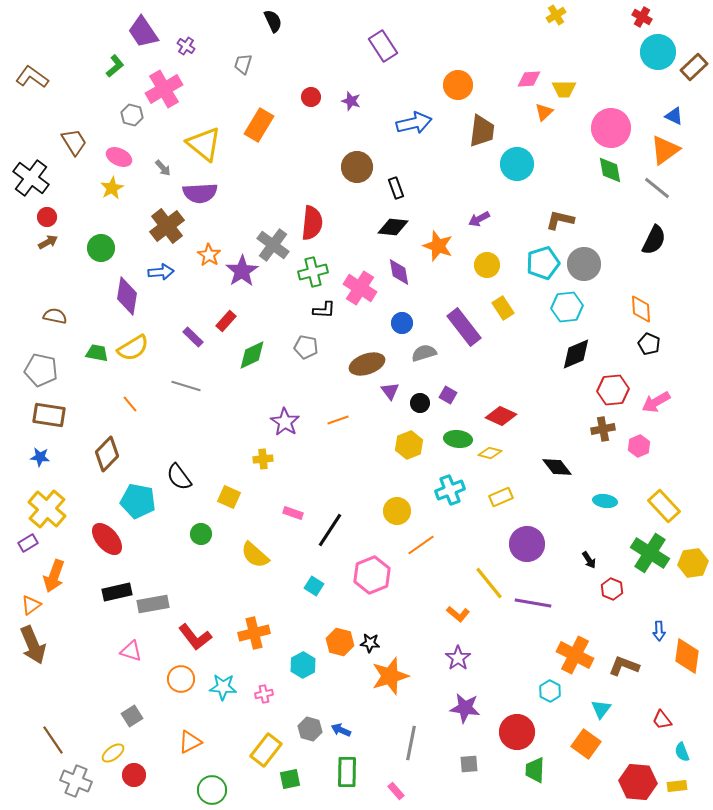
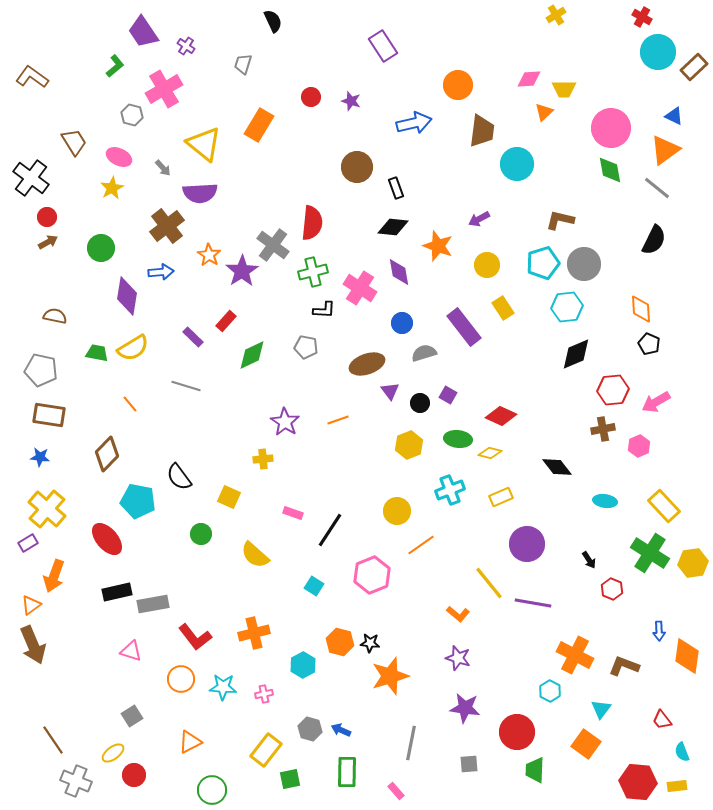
purple star at (458, 658): rotated 20 degrees counterclockwise
